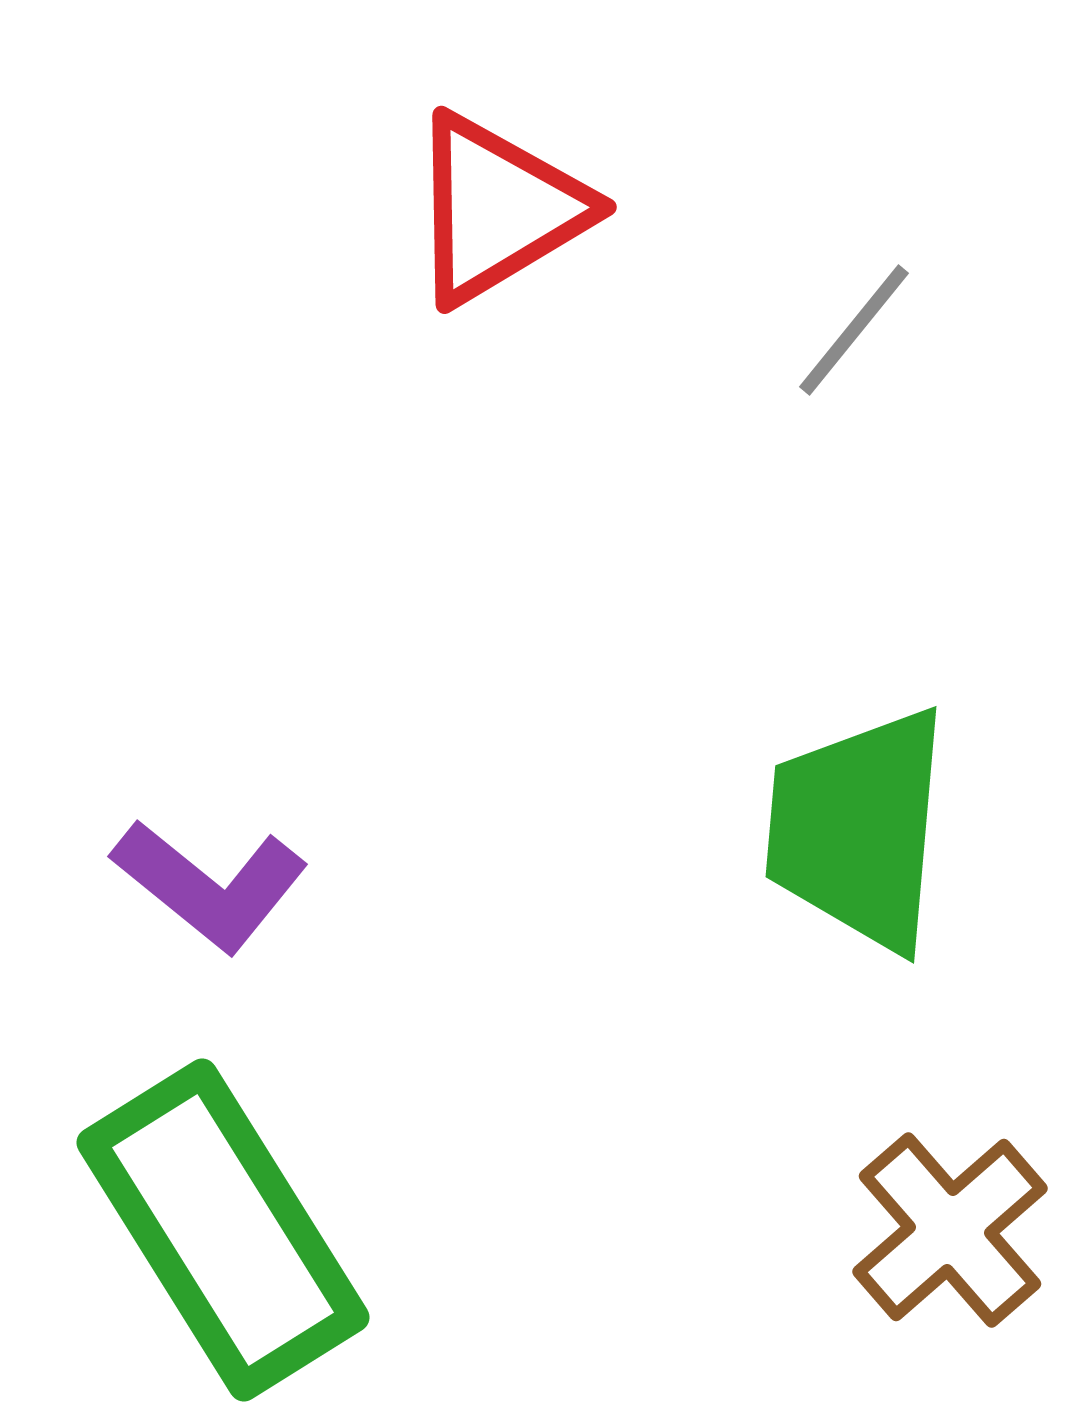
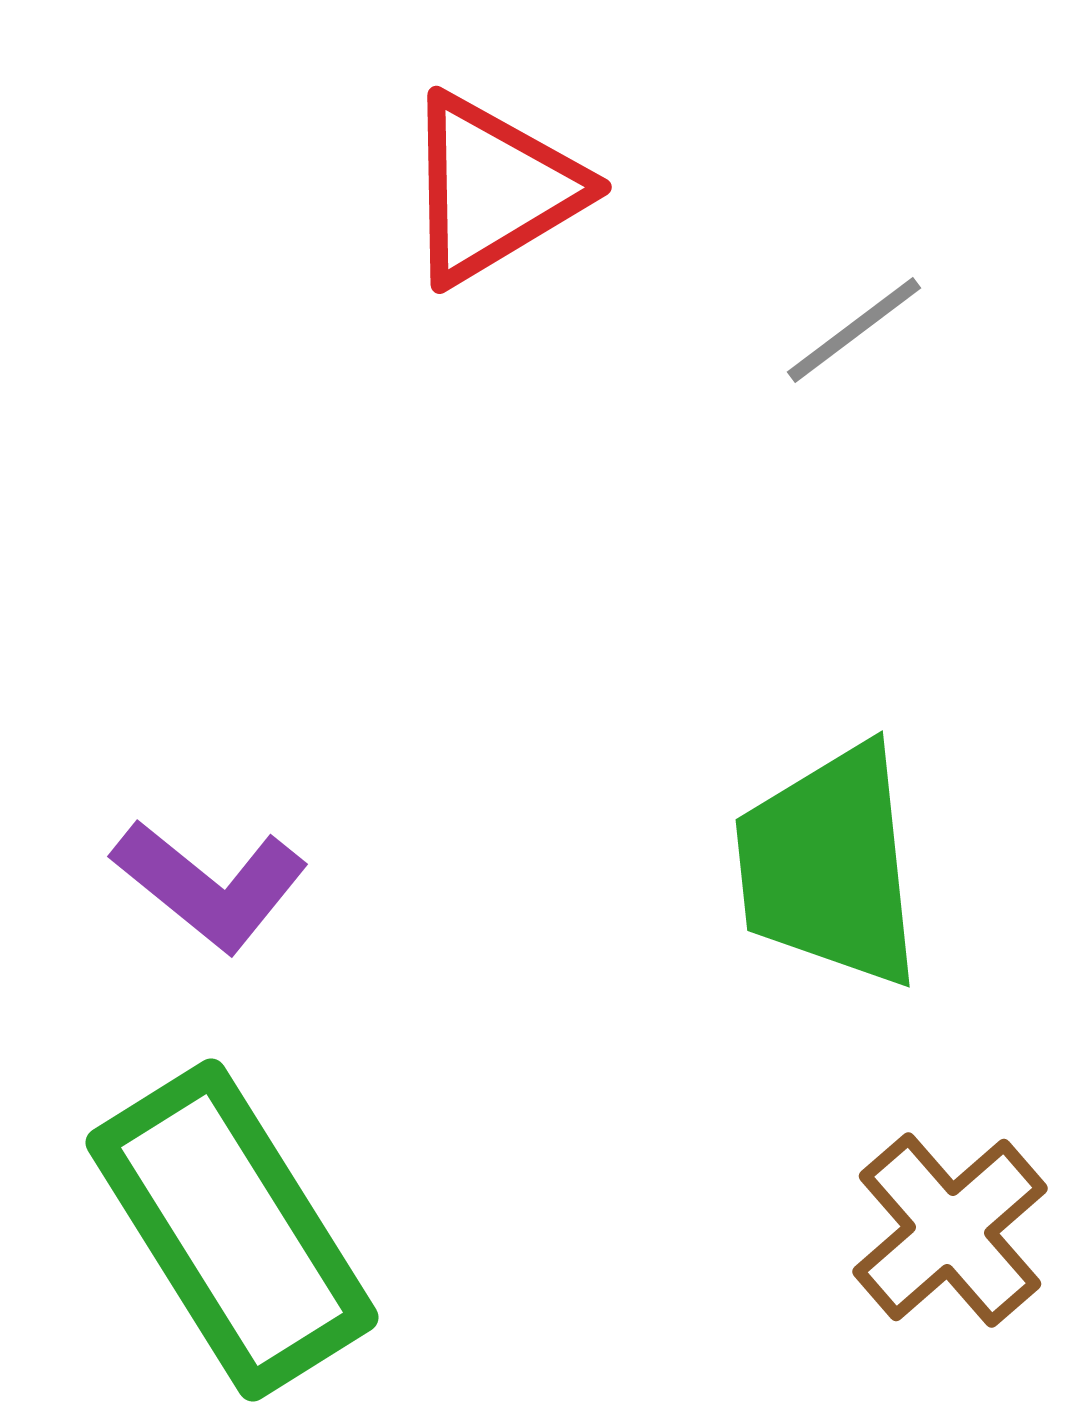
red triangle: moved 5 px left, 20 px up
gray line: rotated 14 degrees clockwise
green trapezoid: moved 29 px left, 37 px down; rotated 11 degrees counterclockwise
green rectangle: moved 9 px right
